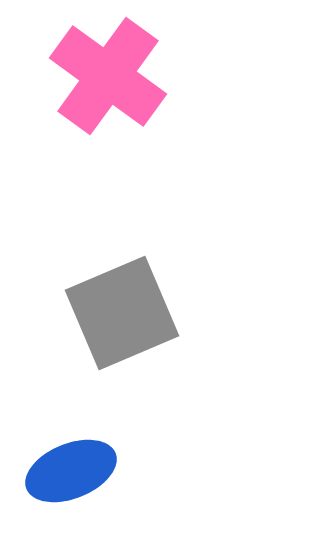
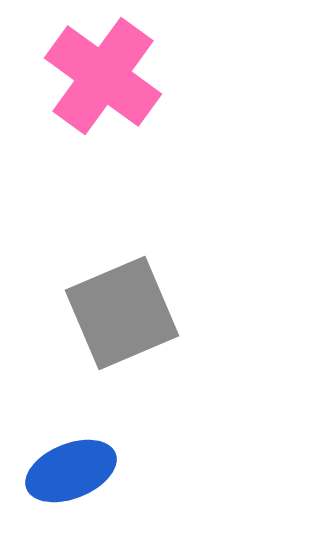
pink cross: moved 5 px left
